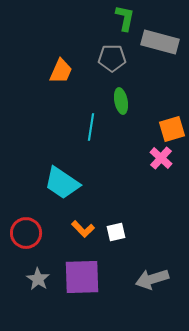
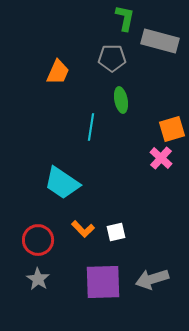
gray rectangle: moved 1 px up
orange trapezoid: moved 3 px left, 1 px down
green ellipse: moved 1 px up
red circle: moved 12 px right, 7 px down
purple square: moved 21 px right, 5 px down
